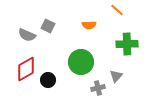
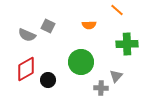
gray cross: moved 3 px right; rotated 16 degrees clockwise
